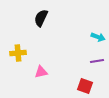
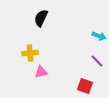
cyan arrow: moved 1 px right, 1 px up
yellow cross: moved 12 px right
purple line: rotated 56 degrees clockwise
